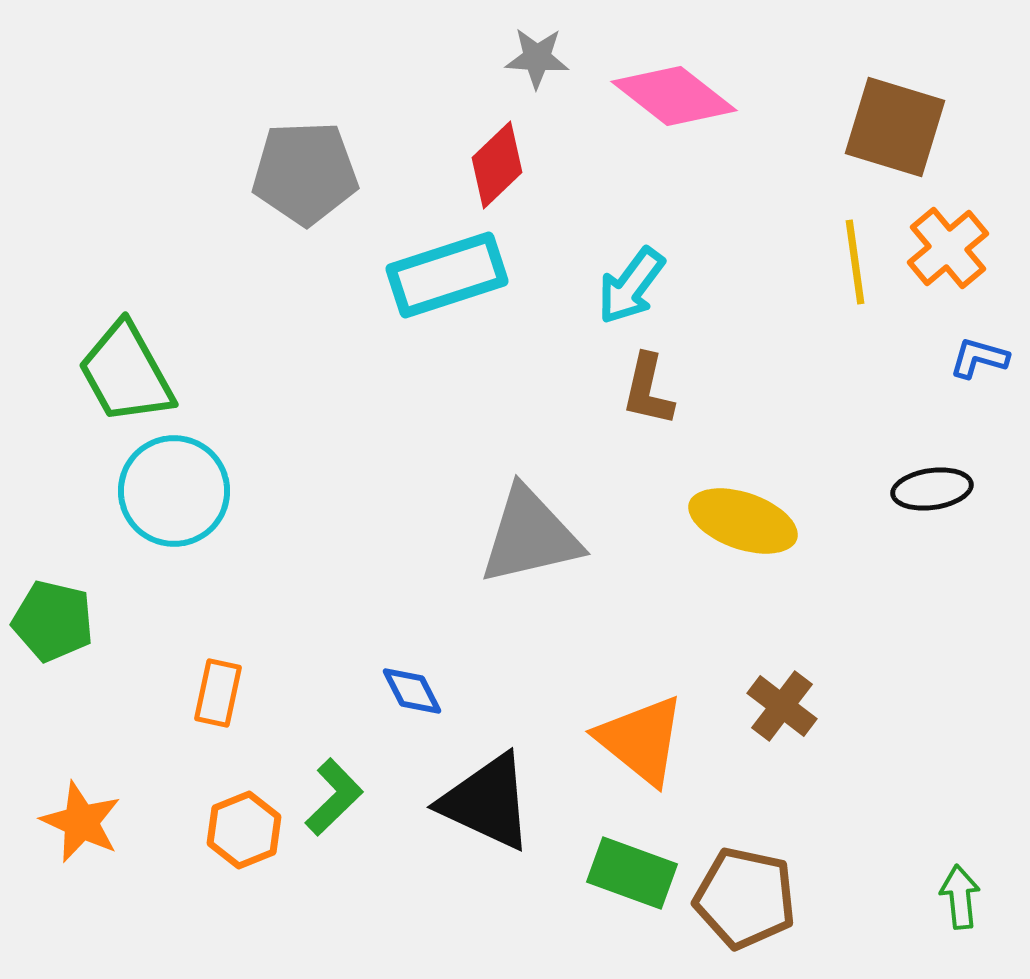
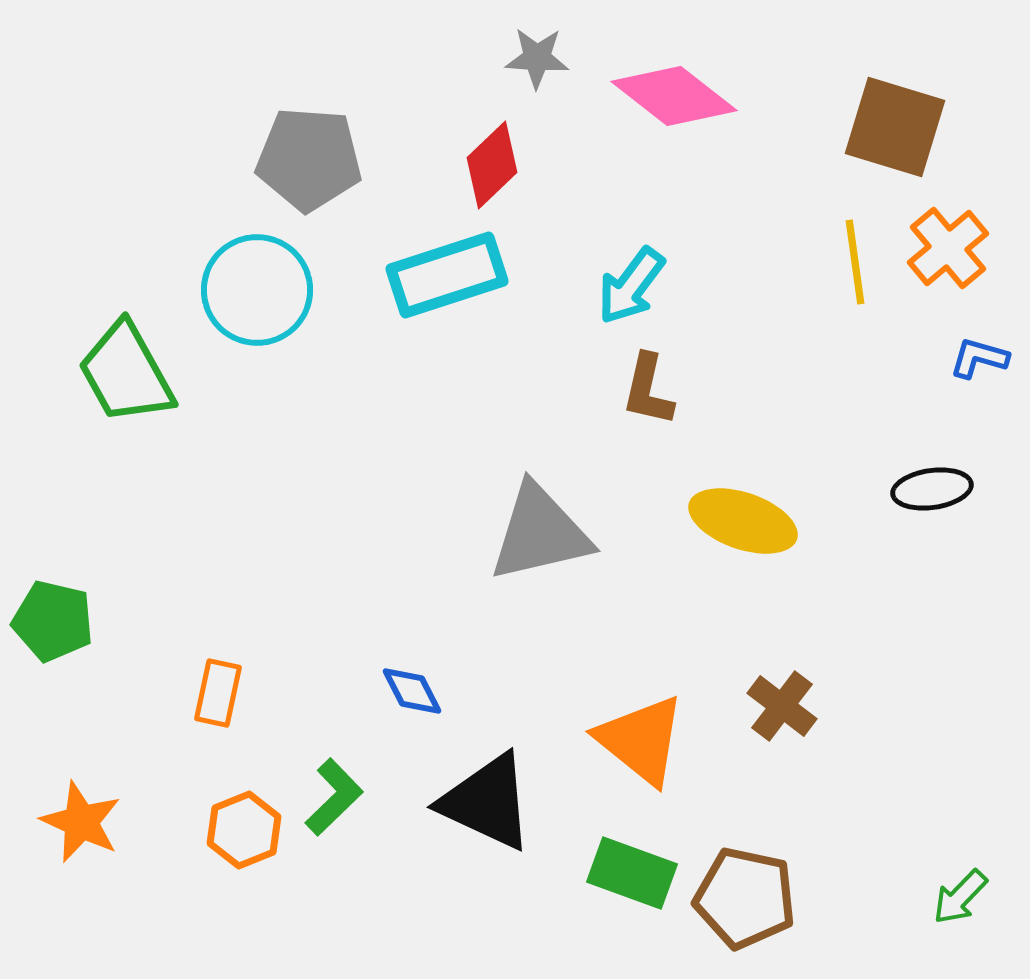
red diamond: moved 5 px left
gray pentagon: moved 4 px right, 14 px up; rotated 6 degrees clockwise
cyan circle: moved 83 px right, 201 px up
gray triangle: moved 10 px right, 3 px up
green arrow: rotated 130 degrees counterclockwise
